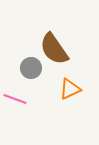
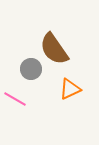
gray circle: moved 1 px down
pink line: rotated 10 degrees clockwise
